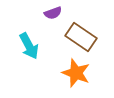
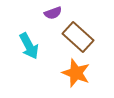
brown rectangle: moved 3 px left; rotated 8 degrees clockwise
